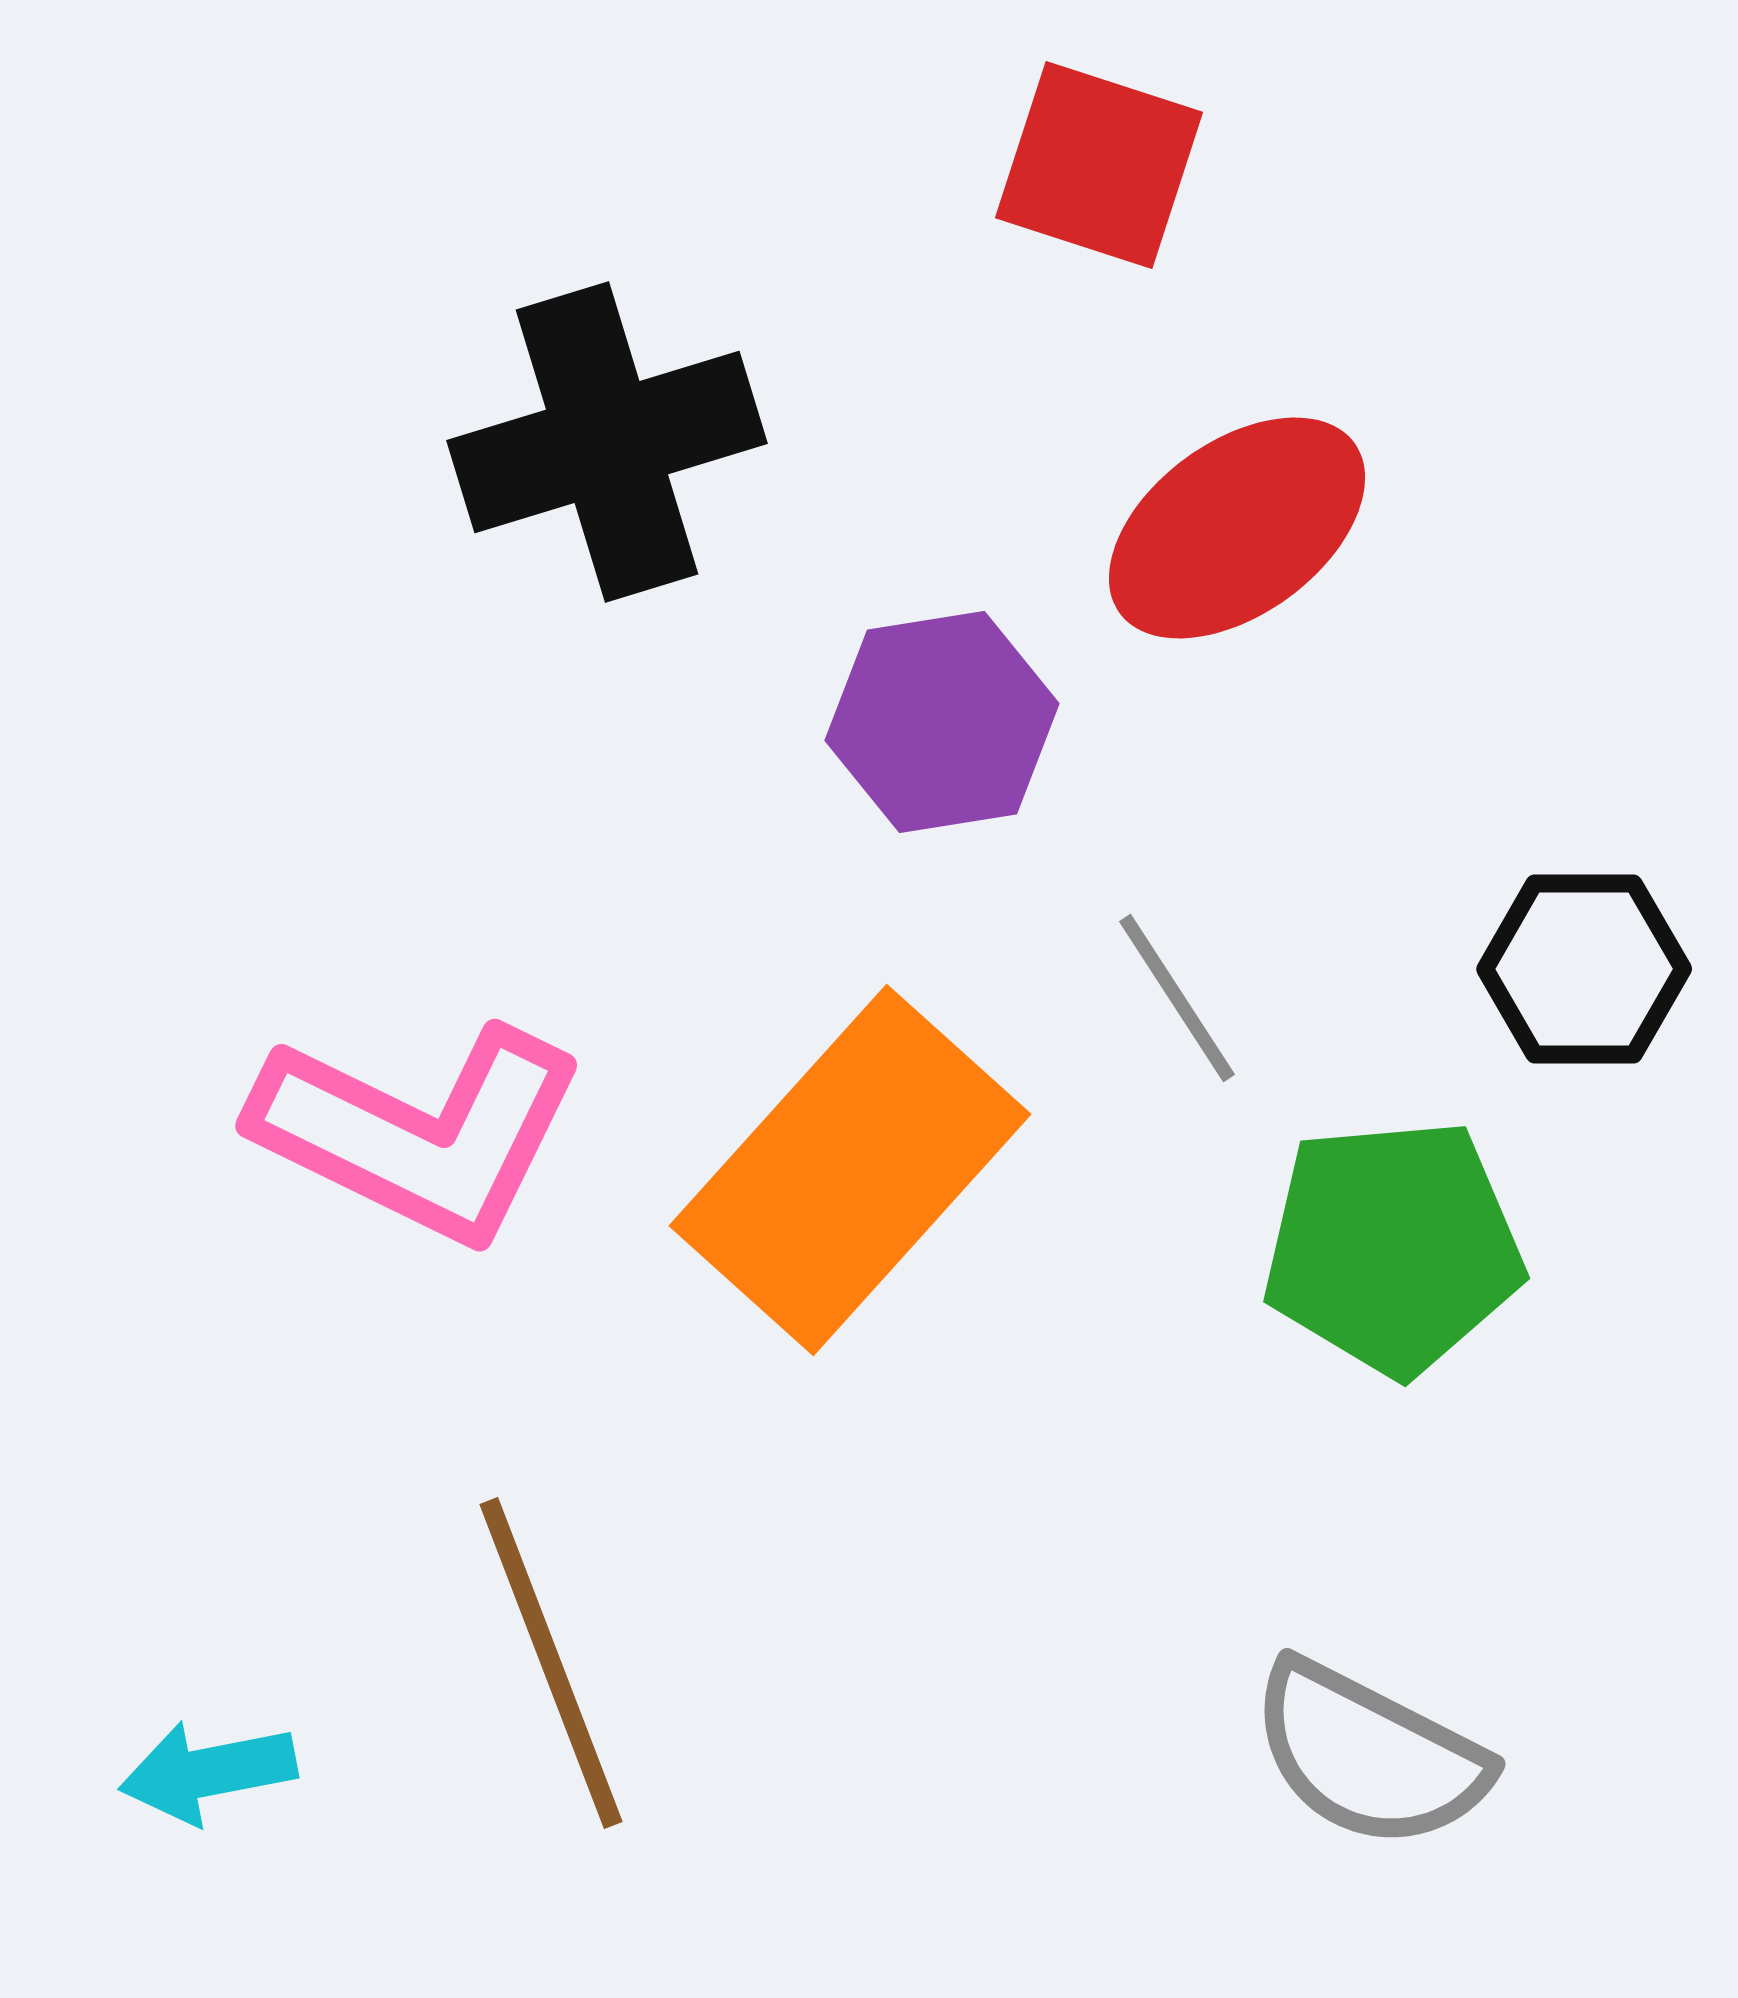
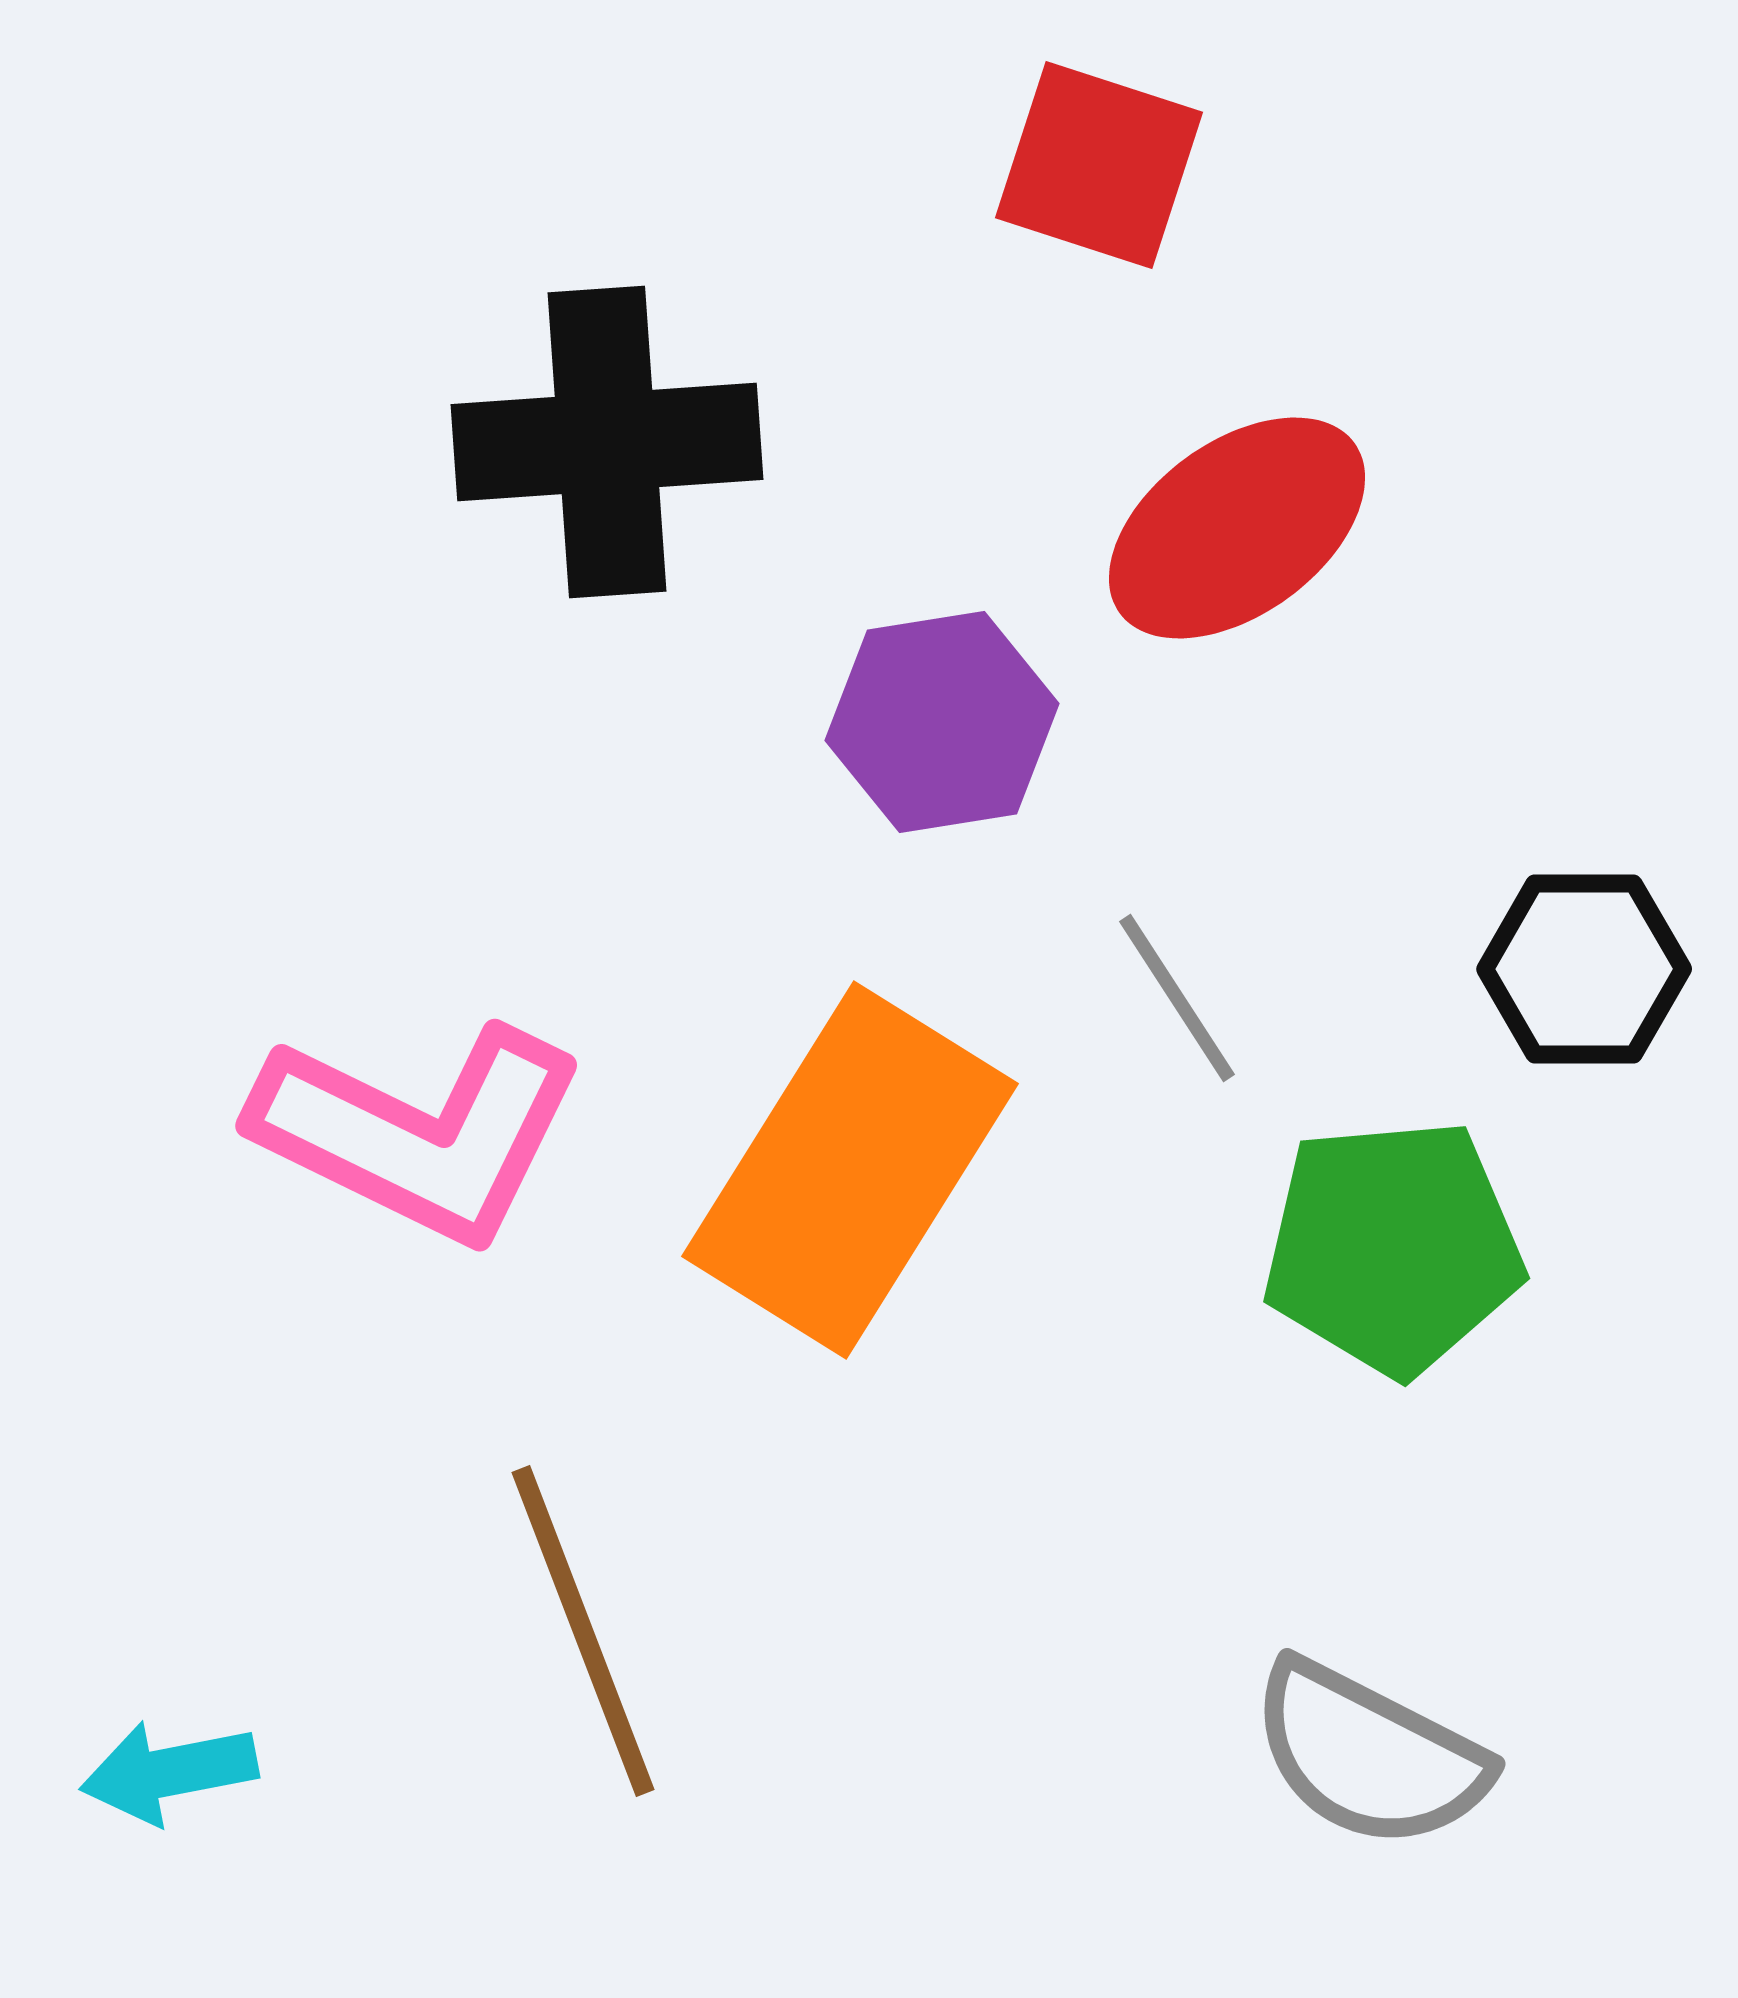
black cross: rotated 13 degrees clockwise
orange rectangle: rotated 10 degrees counterclockwise
brown line: moved 32 px right, 32 px up
cyan arrow: moved 39 px left
